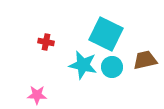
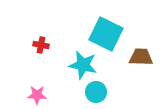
red cross: moved 5 px left, 3 px down
brown trapezoid: moved 4 px left, 3 px up; rotated 15 degrees clockwise
cyan circle: moved 16 px left, 25 px down
